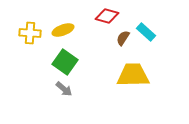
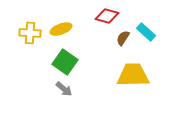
yellow ellipse: moved 2 px left, 1 px up
